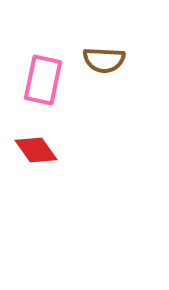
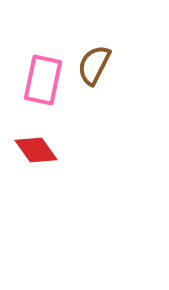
brown semicircle: moved 10 px left, 5 px down; rotated 114 degrees clockwise
